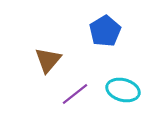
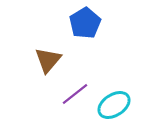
blue pentagon: moved 20 px left, 8 px up
cyan ellipse: moved 9 px left, 15 px down; rotated 48 degrees counterclockwise
